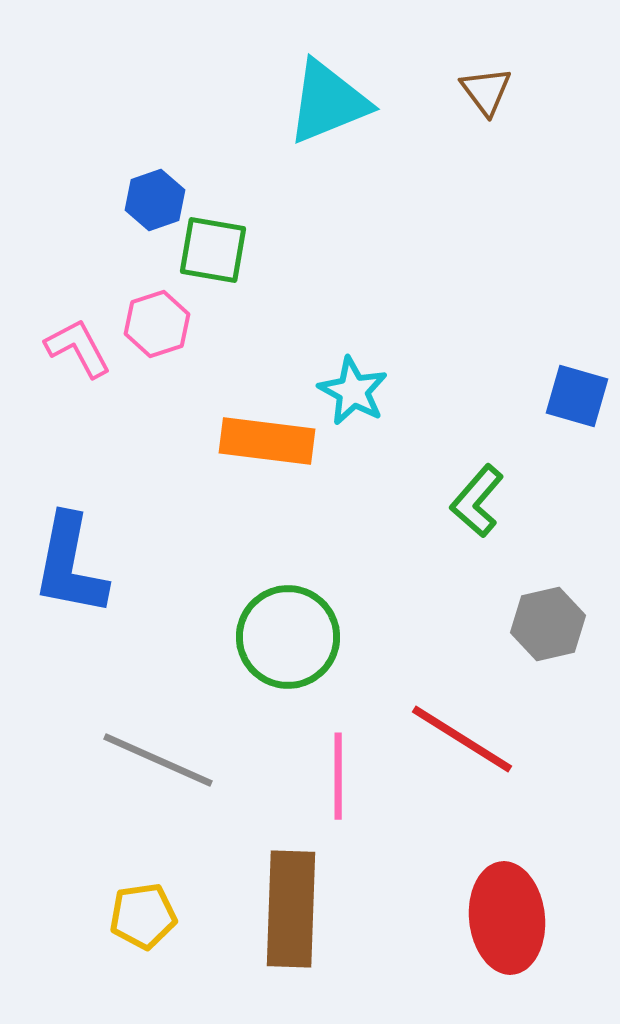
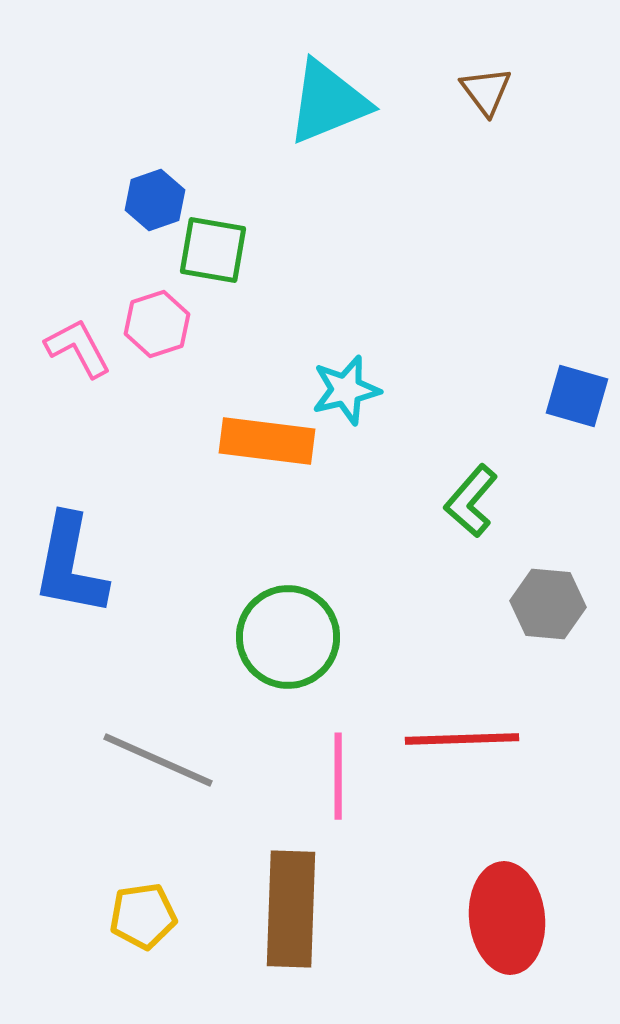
cyan star: moved 7 px left, 1 px up; rotated 30 degrees clockwise
green L-shape: moved 6 px left
gray hexagon: moved 20 px up; rotated 18 degrees clockwise
red line: rotated 34 degrees counterclockwise
